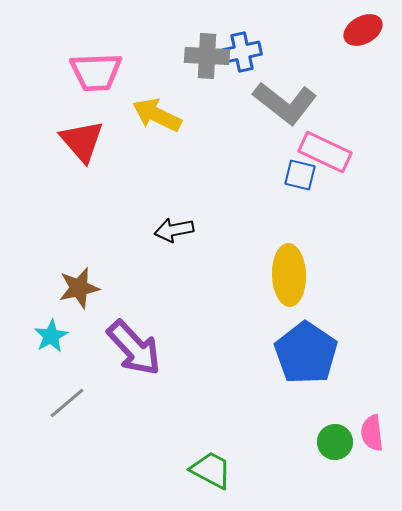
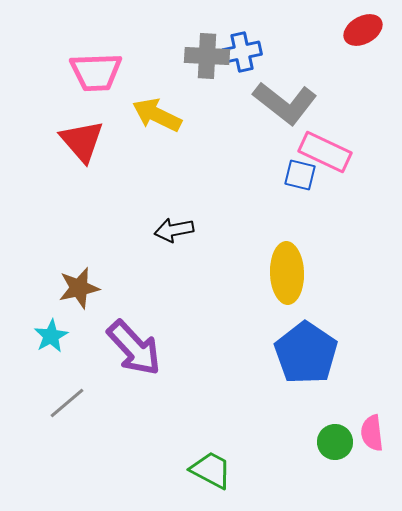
yellow ellipse: moved 2 px left, 2 px up
